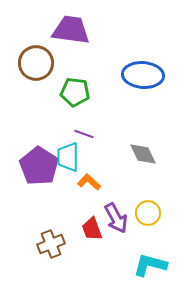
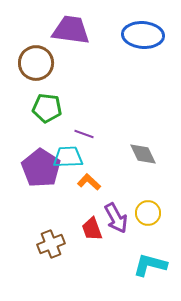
blue ellipse: moved 40 px up
green pentagon: moved 28 px left, 16 px down
cyan trapezoid: rotated 88 degrees clockwise
purple pentagon: moved 2 px right, 2 px down
